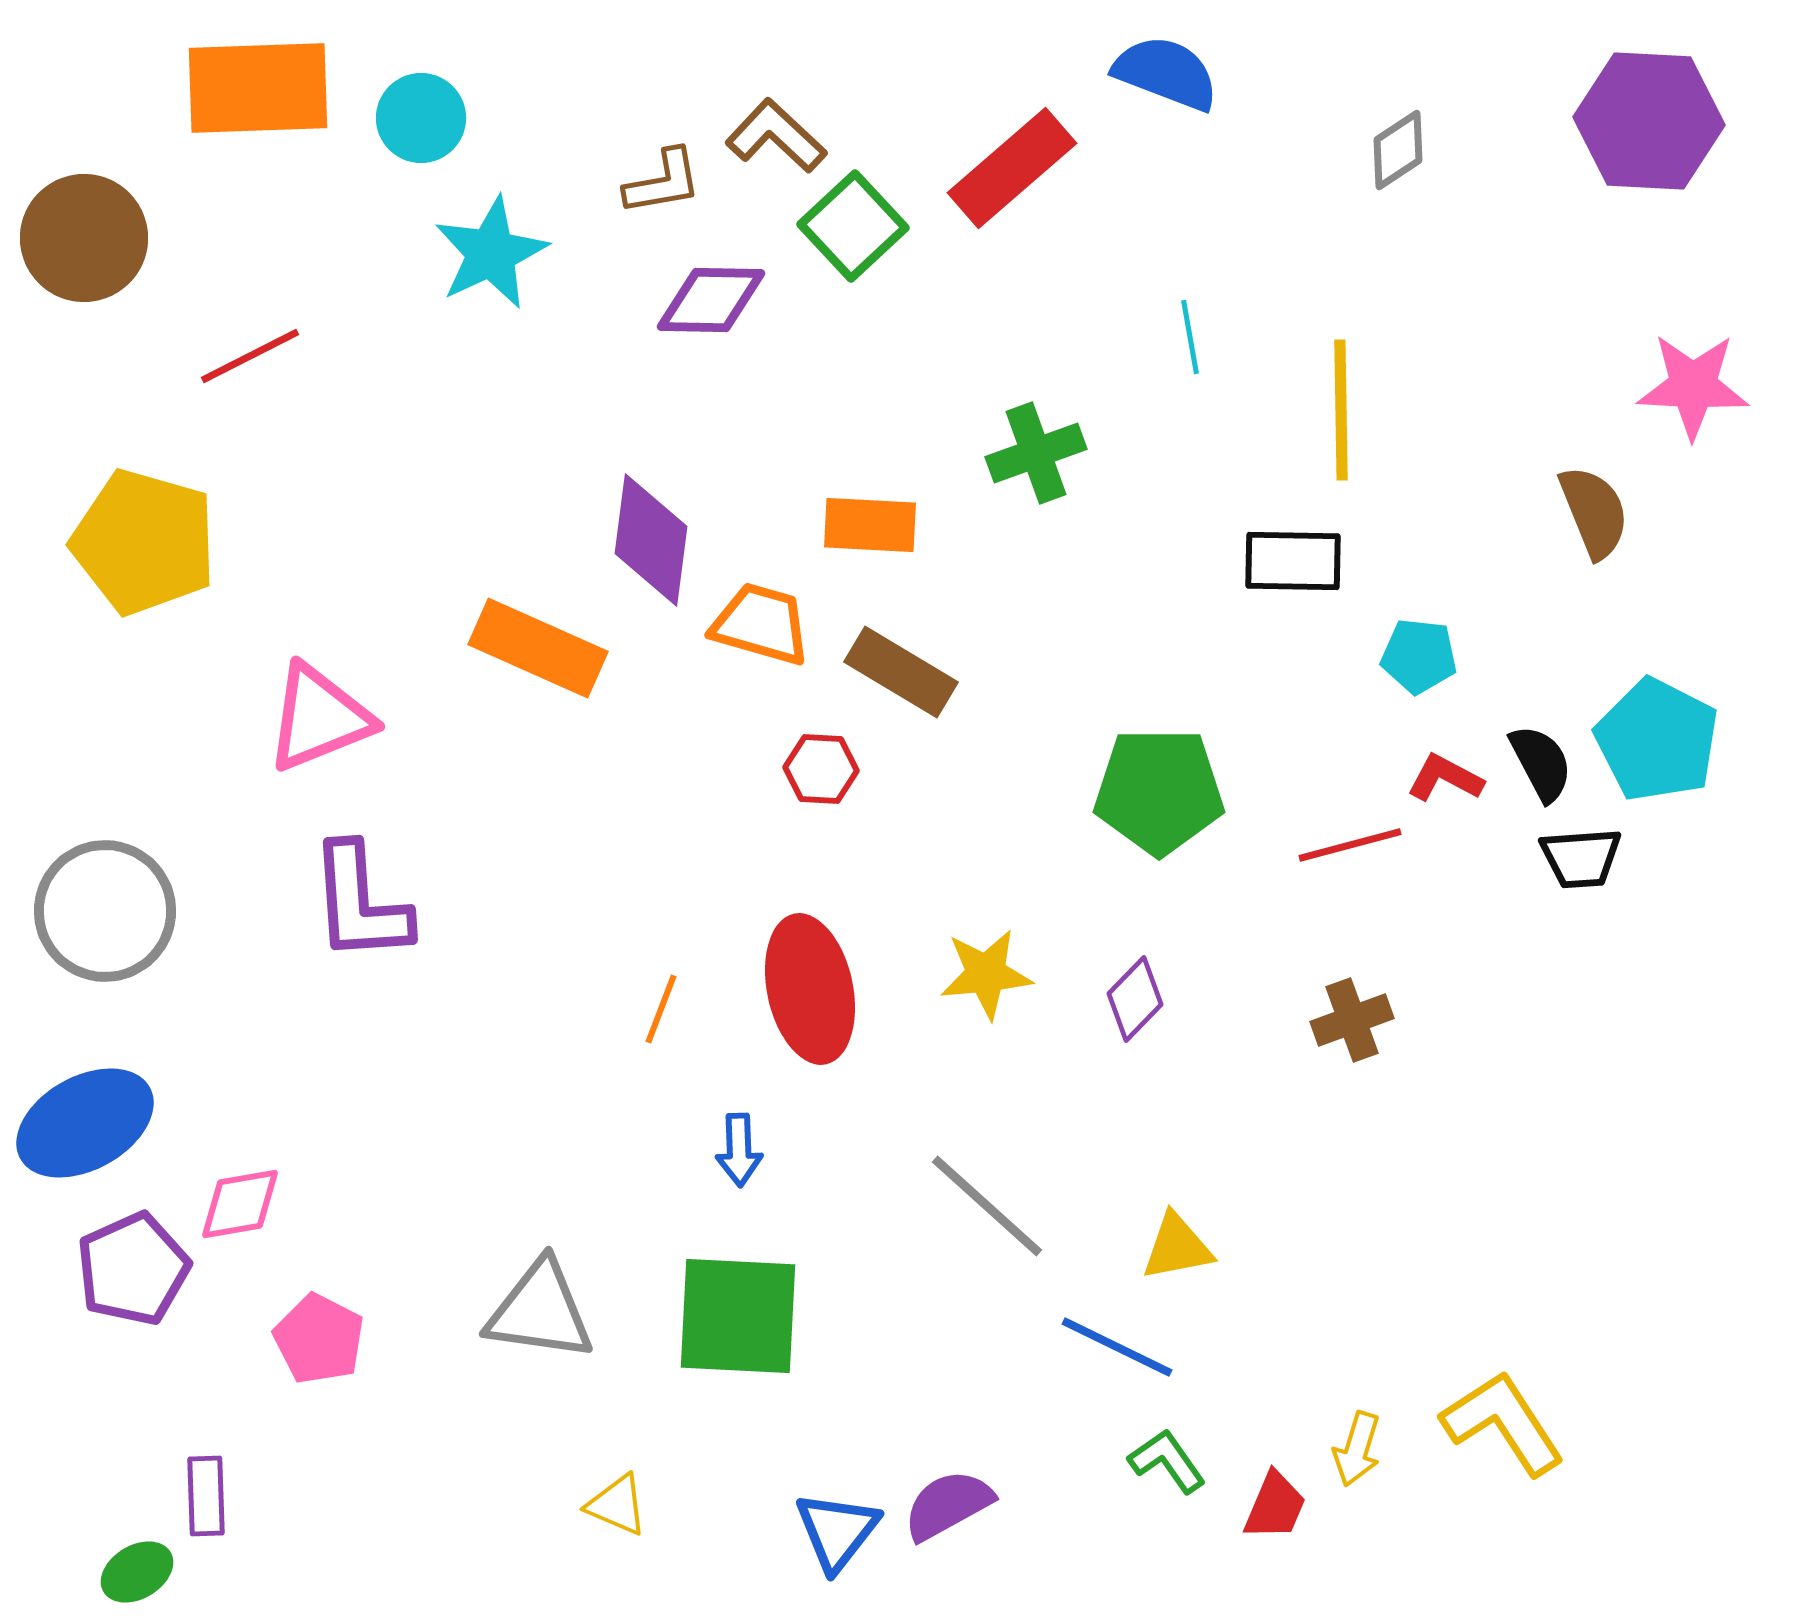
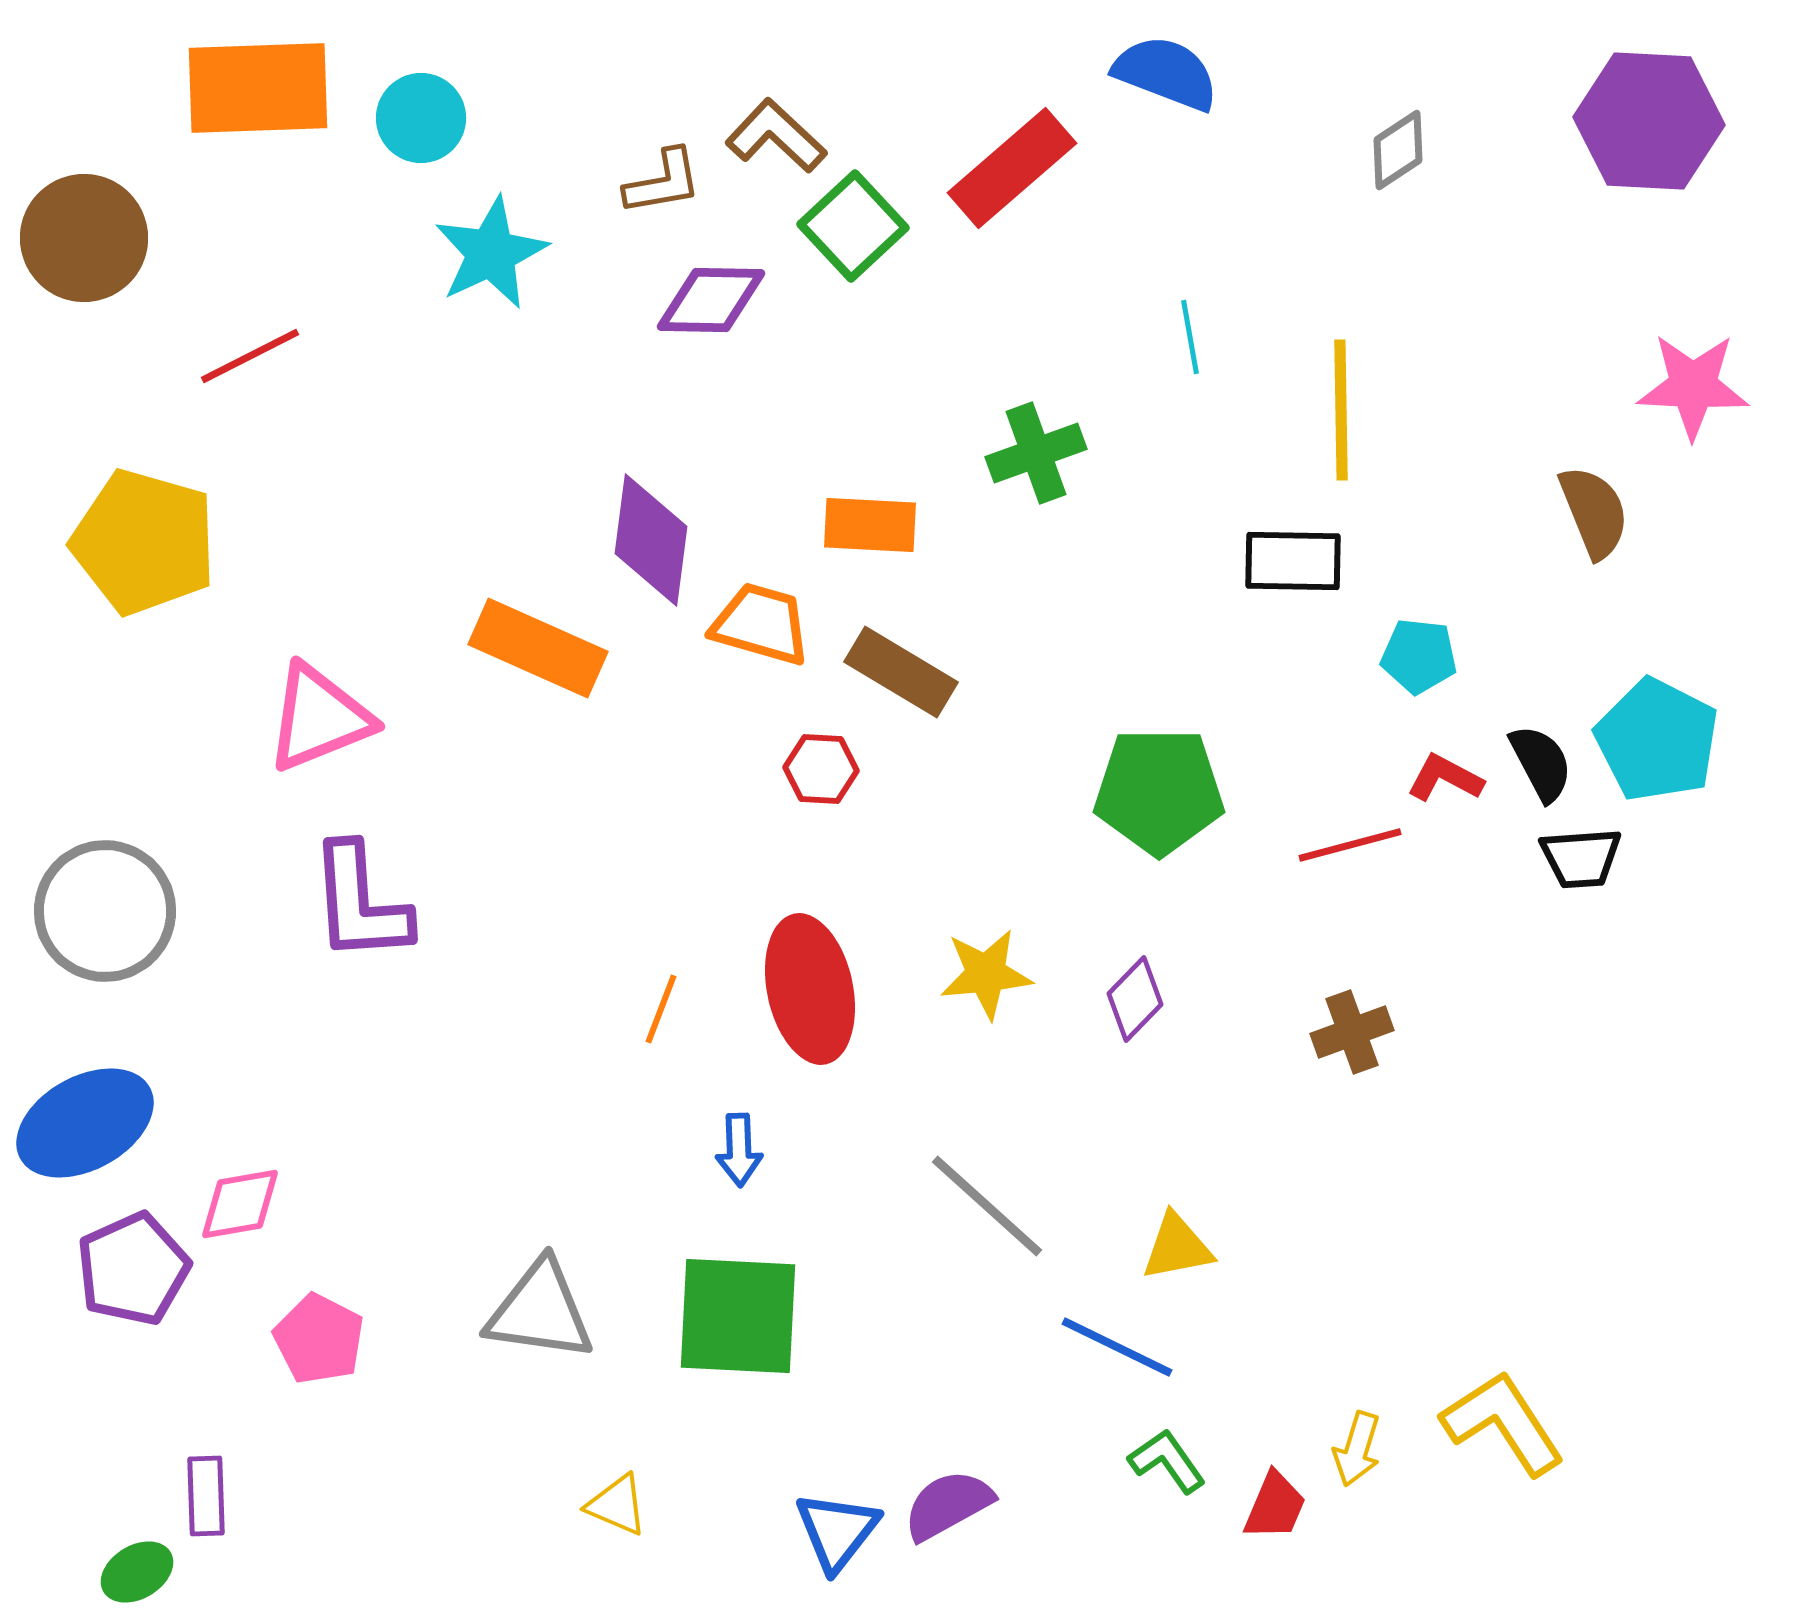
brown cross at (1352, 1020): moved 12 px down
